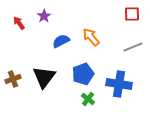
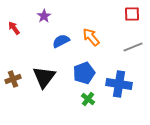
red arrow: moved 5 px left, 5 px down
blue pentagon: moved 1 px right, 1 px up
